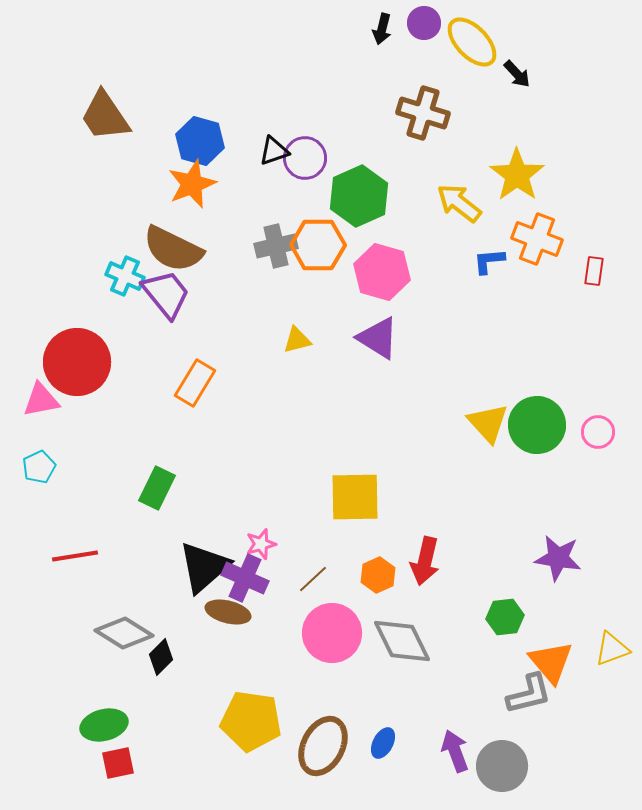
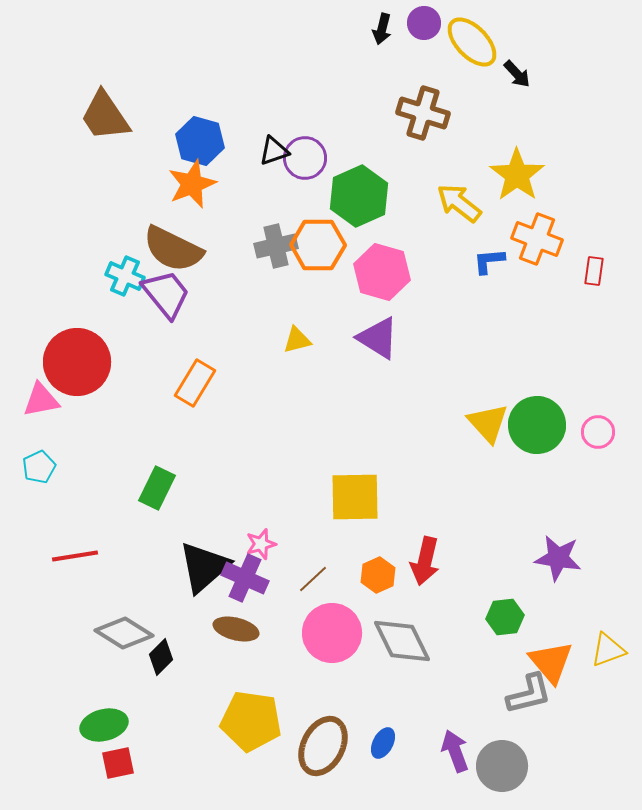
brown ellipse at (228, 612): moved 8 px right, 17 px down
yellow triangle at (612, 649): moved 4 px left, 1 px down
